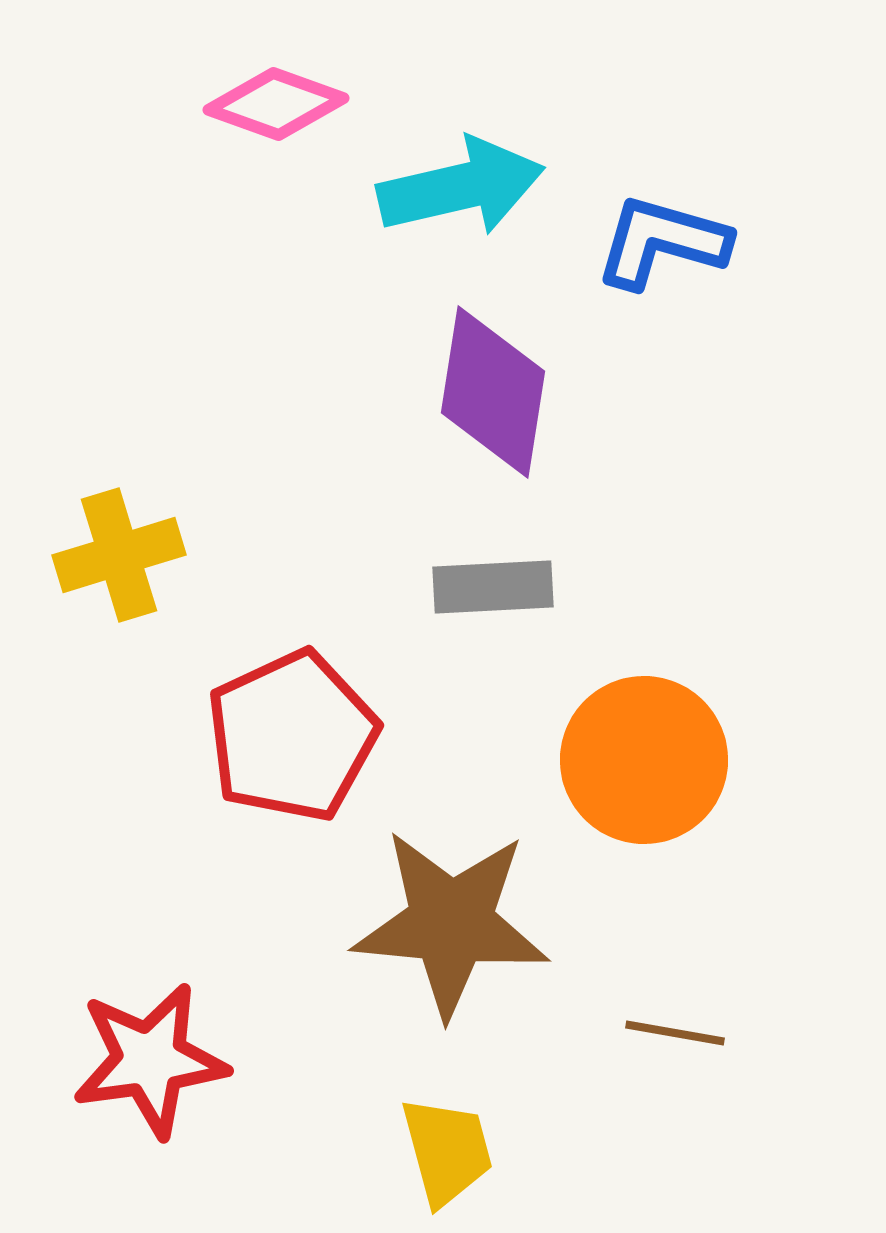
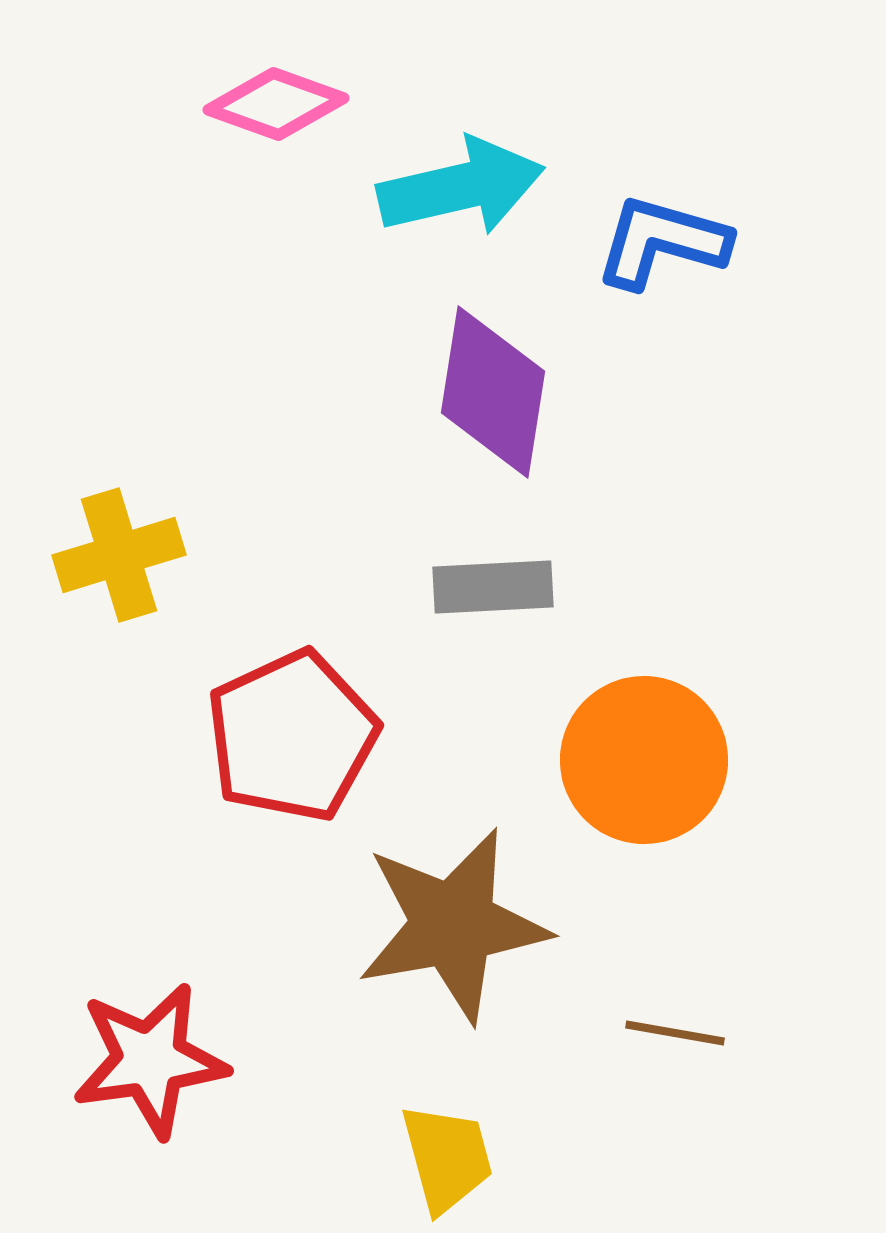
brown star: moved 2 px right, 2 px down; rotated 15 degrees counterclockwise
yellow trapezoid: moved 7 px down
